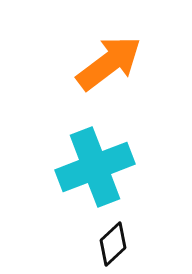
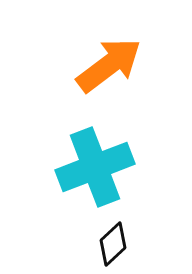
orange arrow: moved 2 px down
